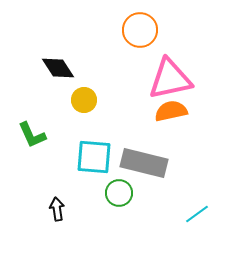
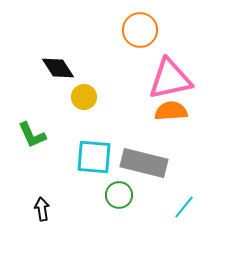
yellow circle: moved 3 px up
orange semicircle: rotated 8 degrees clockwise
green circle: moved 2 px down
black arrow: moved 15 px left
cyan line: moved 13 px left, 7 px up; rotated 15 degrees counterclockwise
